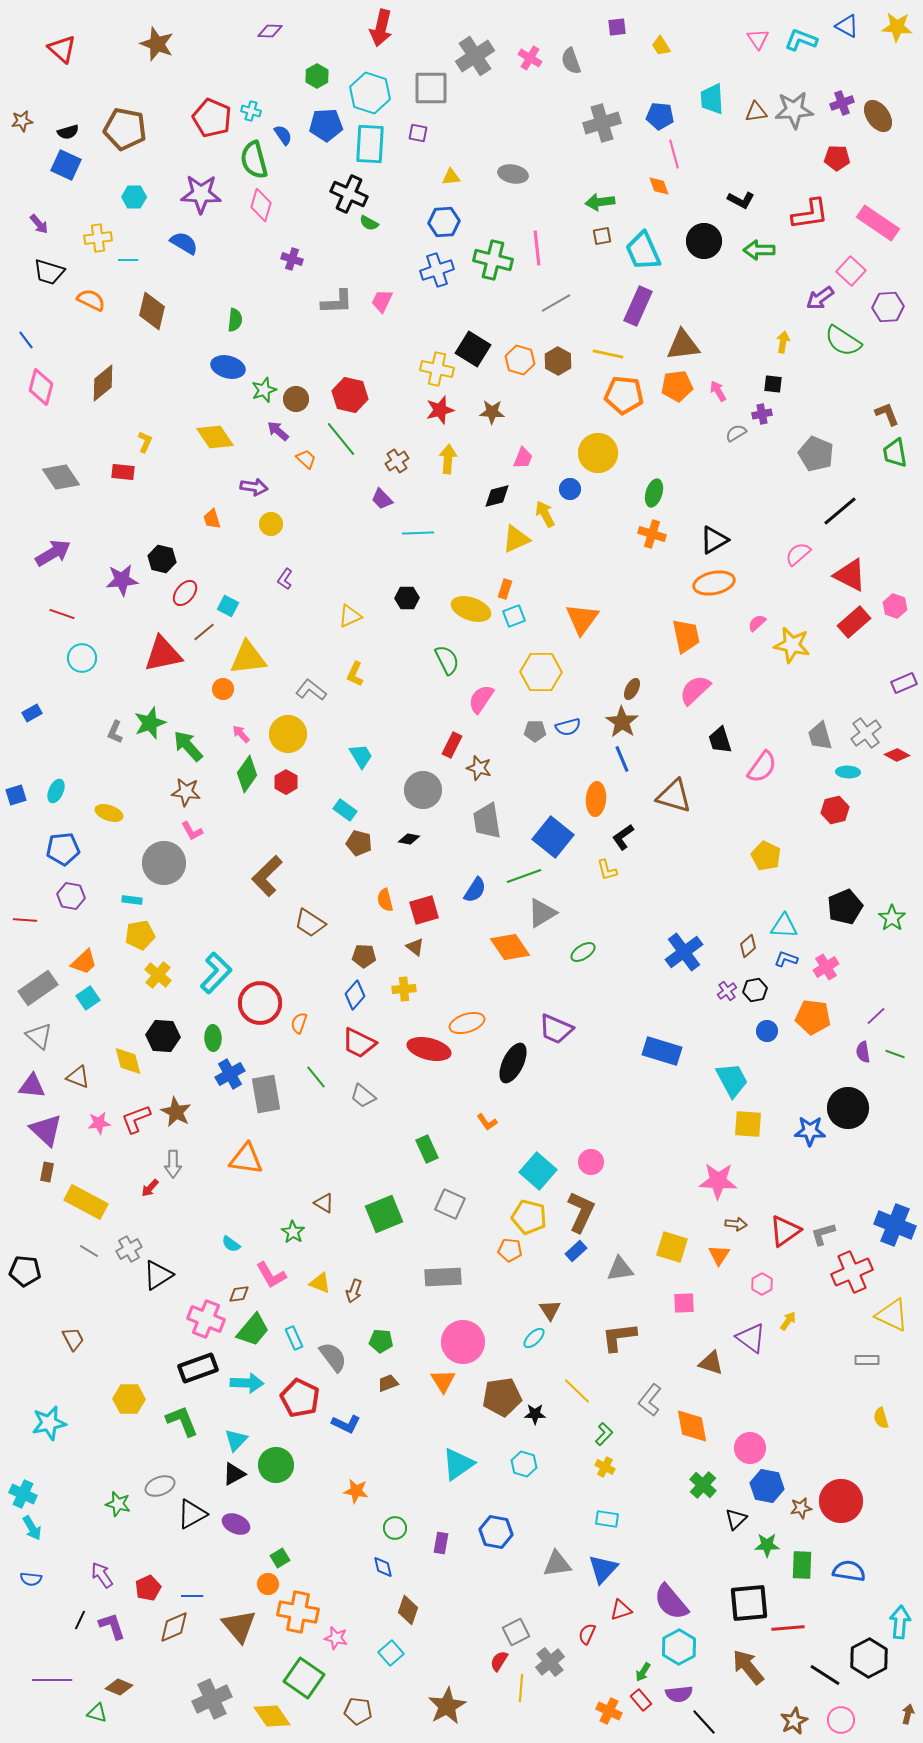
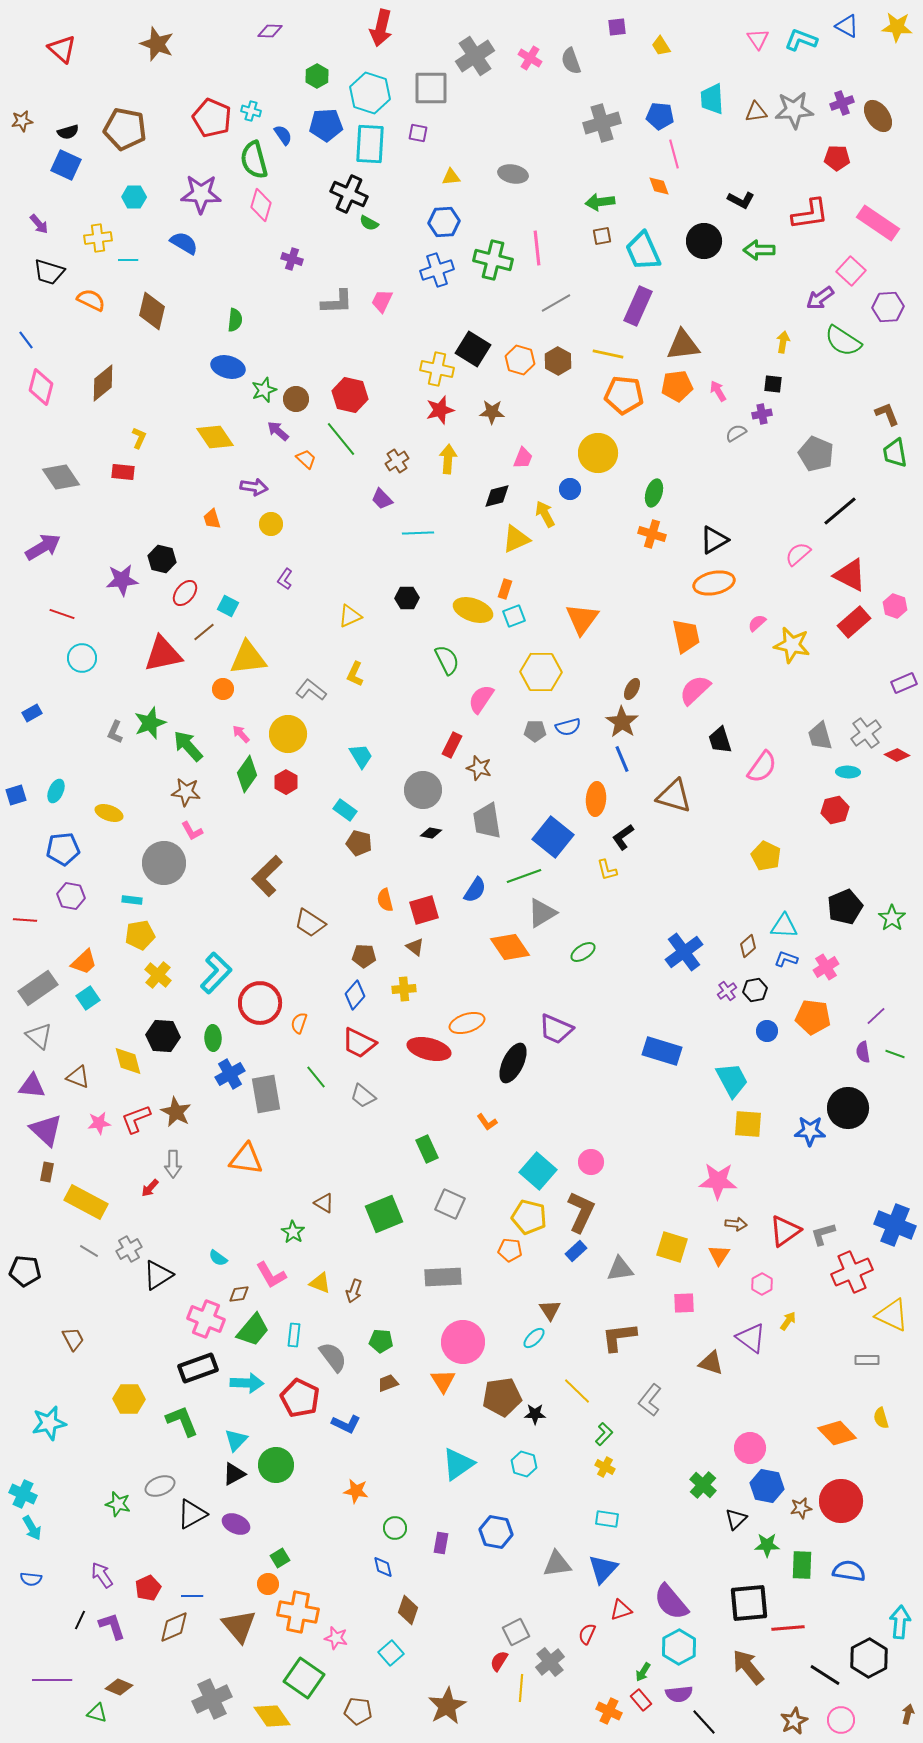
yellow L-shape at (145, 442): moved 6 px left, 4 px up
purple arrow at (53, 553): moved 10 px left, 6 px up
yellow ellipse at (471, 609): moved 2 px right, 1 px down
black diamond at (409, 839): moved 22 px right, 6 px up
cyan semicircle at (231, 1244): moved 13 px left, 14 px down
cyan rectangle at (294, 1338): moved 3 px up; rotated 30 degrees clockwise
orange diamond at (692, 1426): moved 145 px right, 7 px down; rotated 33 degrees counterclockwise
